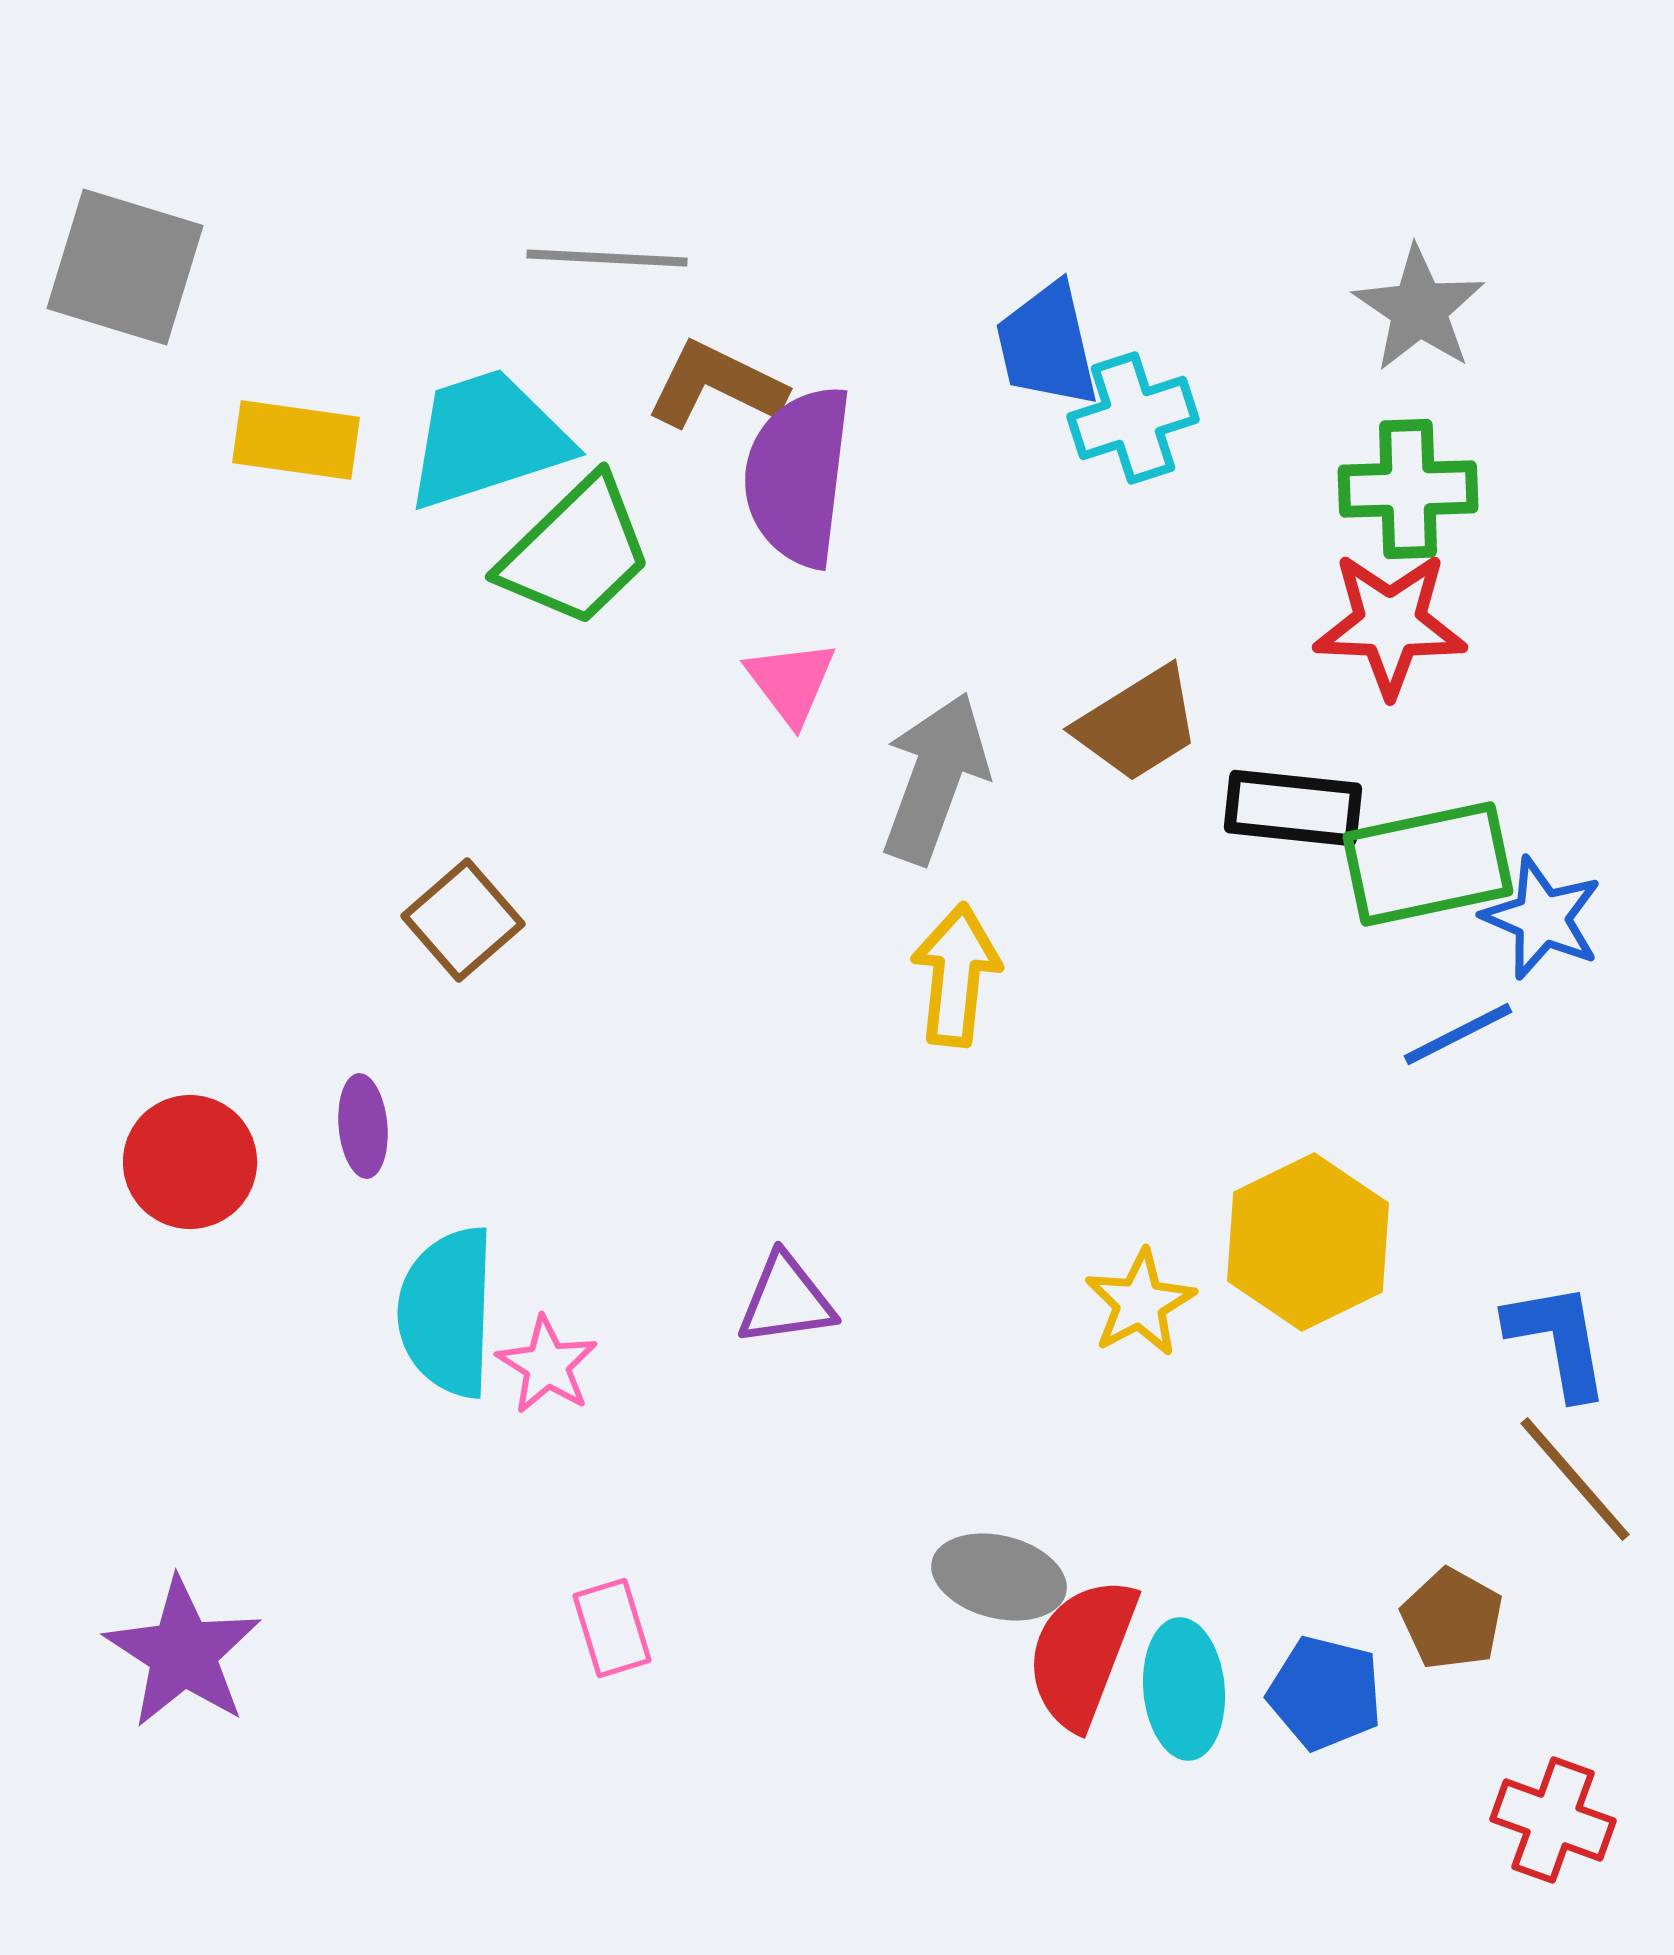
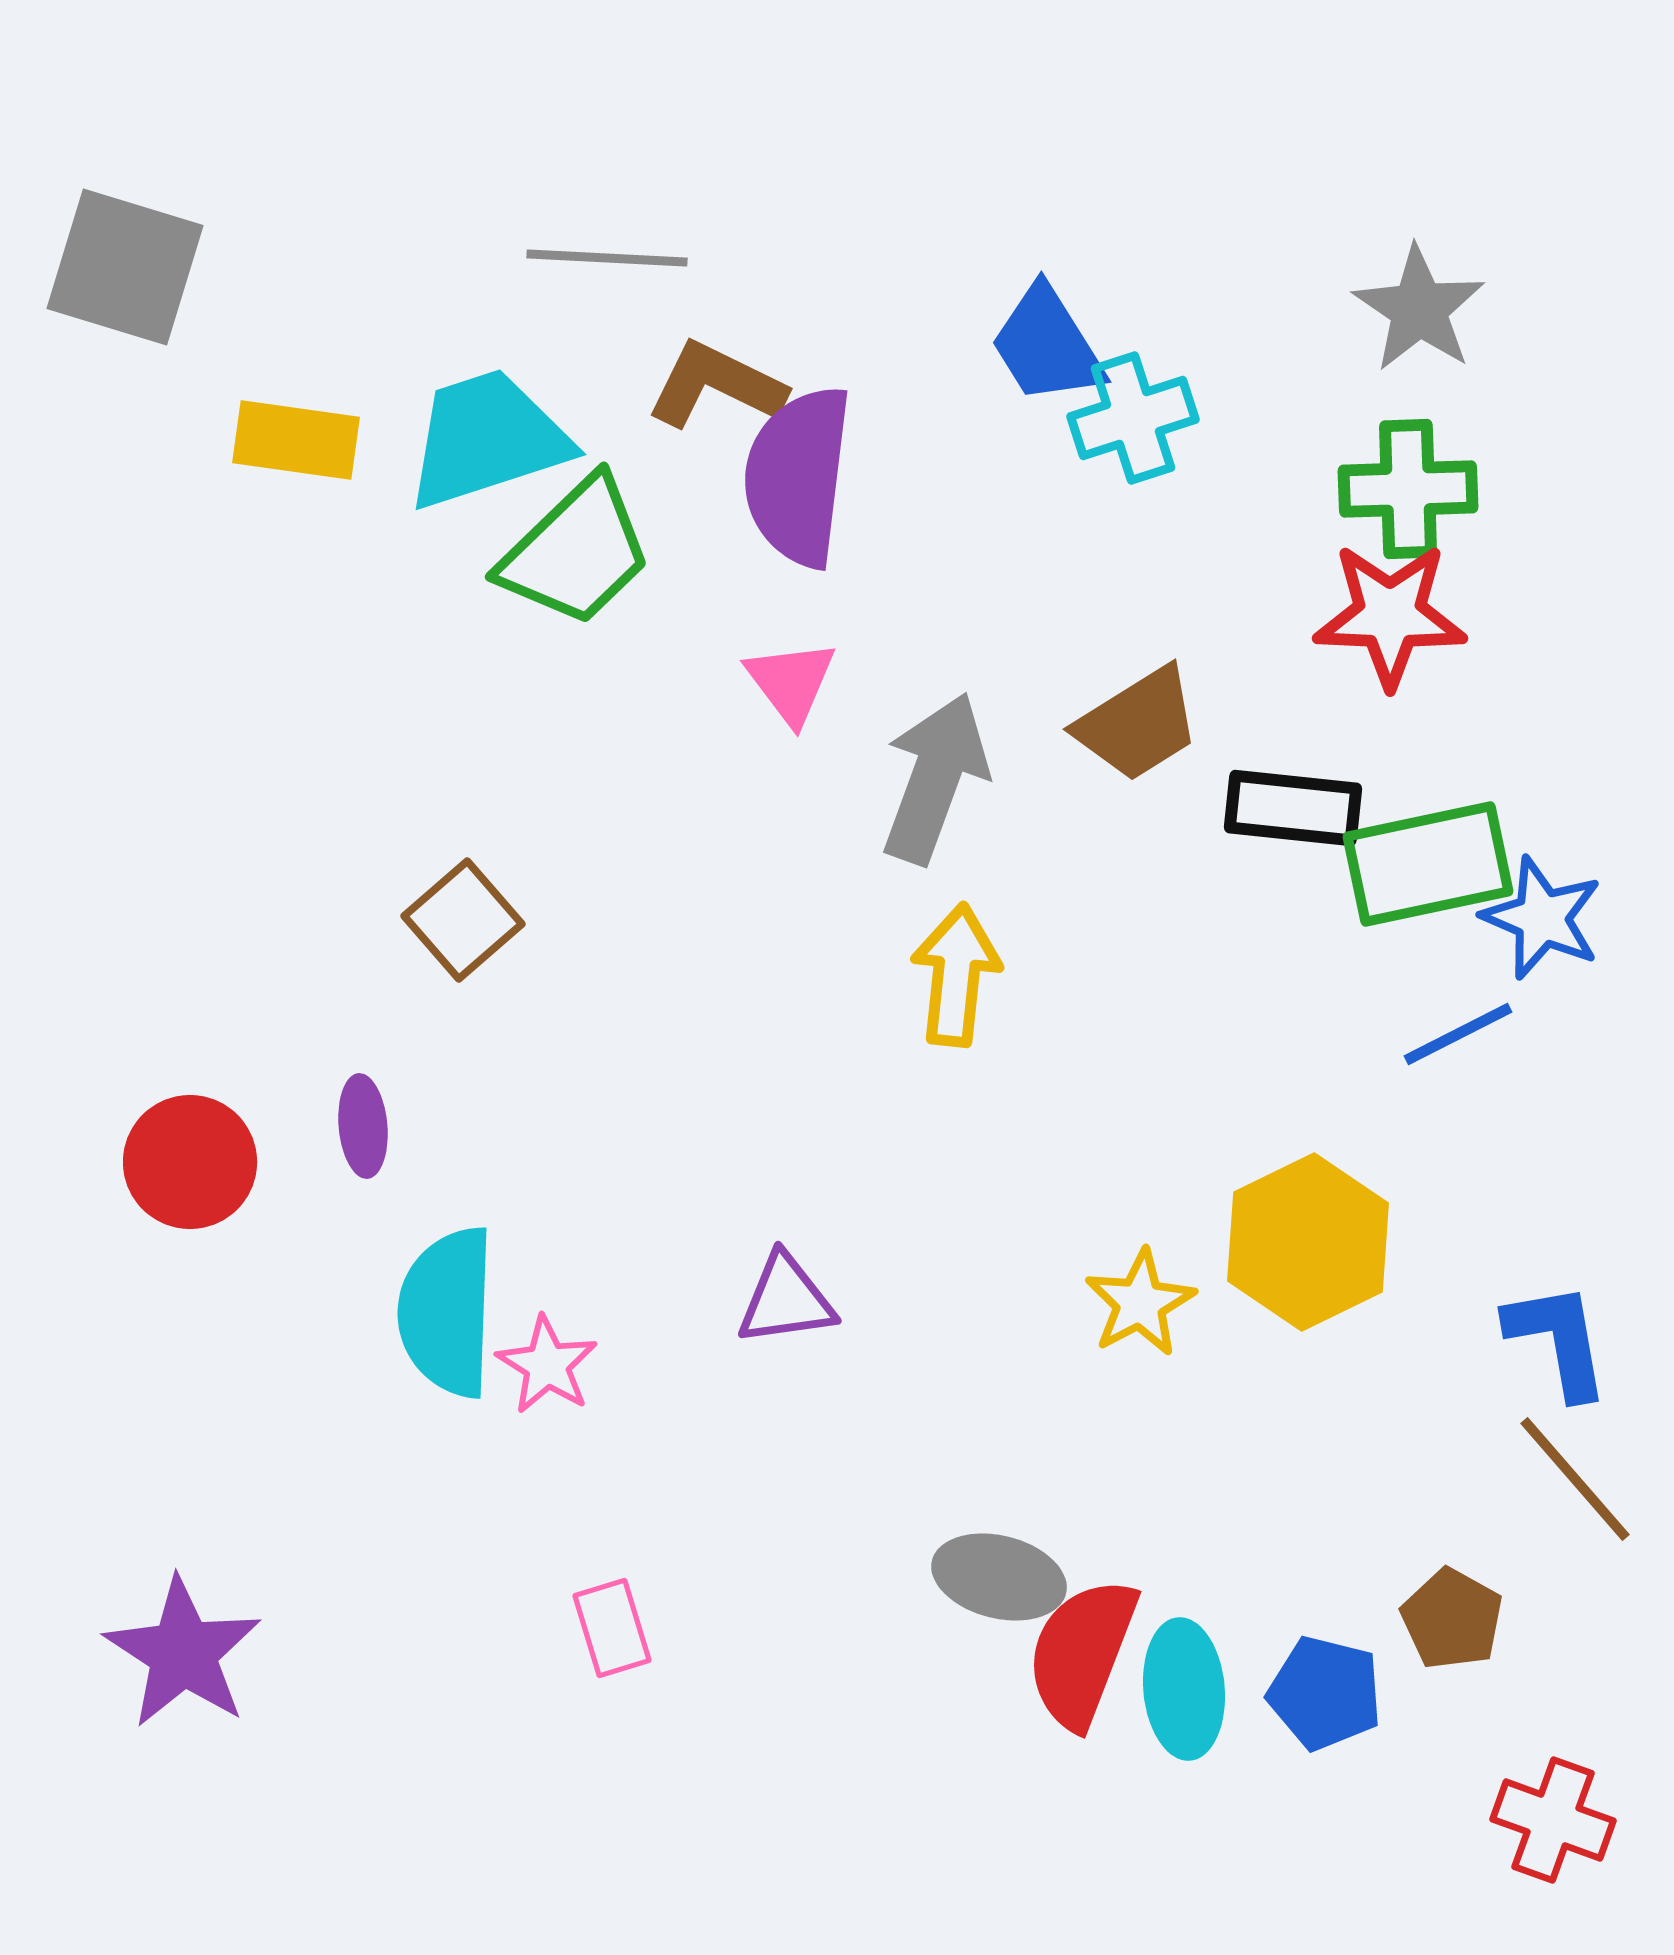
blue trapezoid: rotated 19 degrees counterclockwise
red star: moved 9 px up
